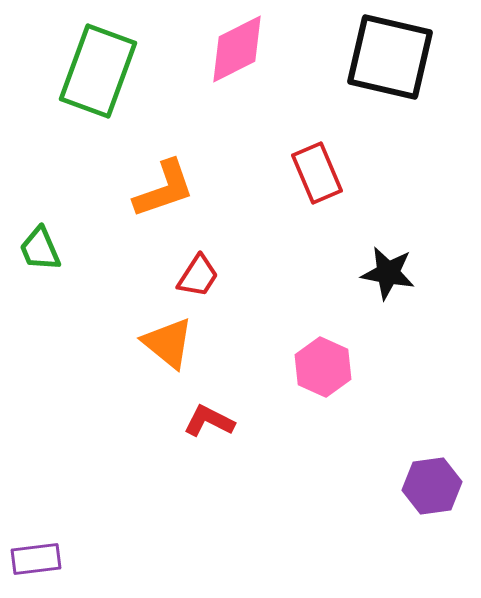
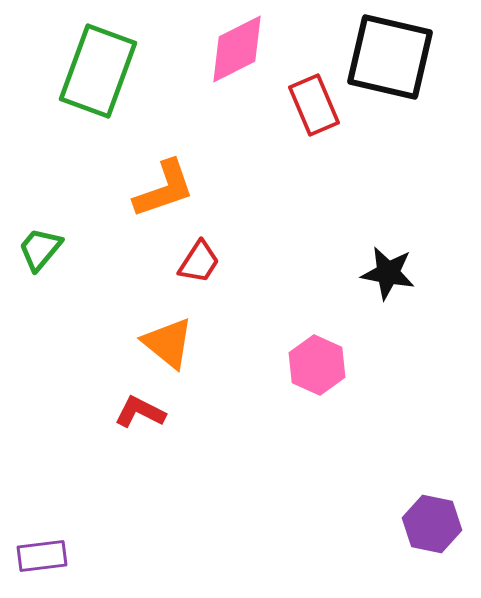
red rectangle: moved 3 px left, 68 px up
green trapezoid: rotated 63 degrees clockwise
red trapezoid: moved 1 px right, 14 px up
pink hexagon: moved 6 px left, 2 px up
red L-shape: moved 69 px left, 9 px up
purple hexagon: moved 38 px down; rotated 20 degrees clockwise
purple rectangle: moved 6 px right, 3 px up
